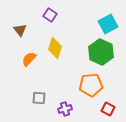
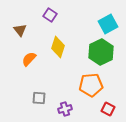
yellow diamond: moved 3 px right, 1 px up
green hexagon: rotated 10 degrees clockwise
